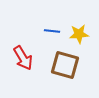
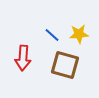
blue line: moved 4 px down; rotated 35 degrees clockwise
red arrow: rotated 35 degrees clockwise
